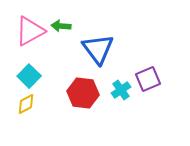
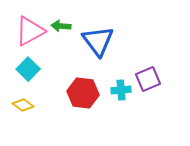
blue triangle: moved 8 px up
cyan square: moved 1 px left, 7 px up
cyan cross: rotated 30 degrees clockwise
yellow diamond: moved 3 px left, 1 px down; rotated 65 degrees clockwise
